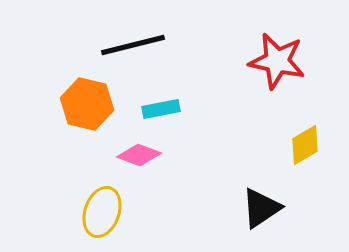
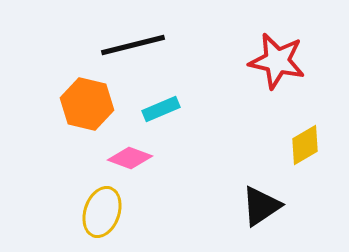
cyan rectangle: rotated 12 degrees counterclockwise
pink diamond: moved 9 px left, 3 px down
black triangle: moved 2 px up
